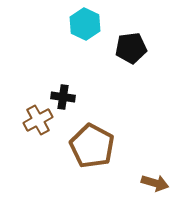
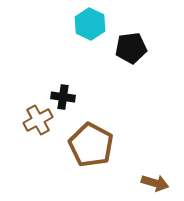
cyan hexagon: moved 5 px right
brown pentagon: moved 1 px left, 1 px up
